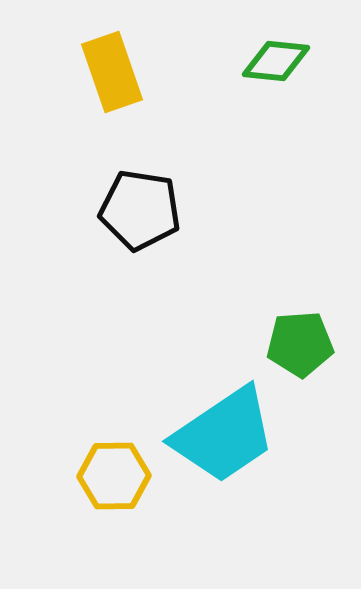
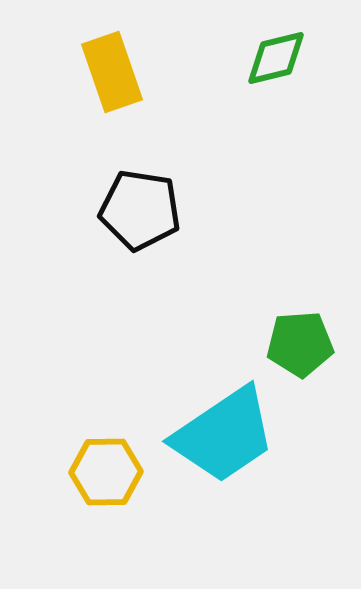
green diamond: moved 3 px up; rotated 20 degrees counterclockwise
yellow hexagon: moved 8 px left, 4 px up
